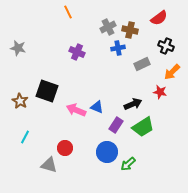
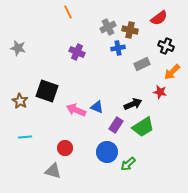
cyan line: rotated 56 degrees clockwise
gray triangle: moved 4 px right, 6 px down
